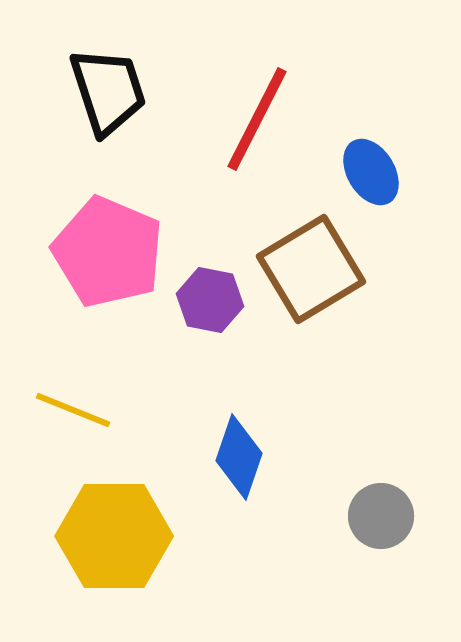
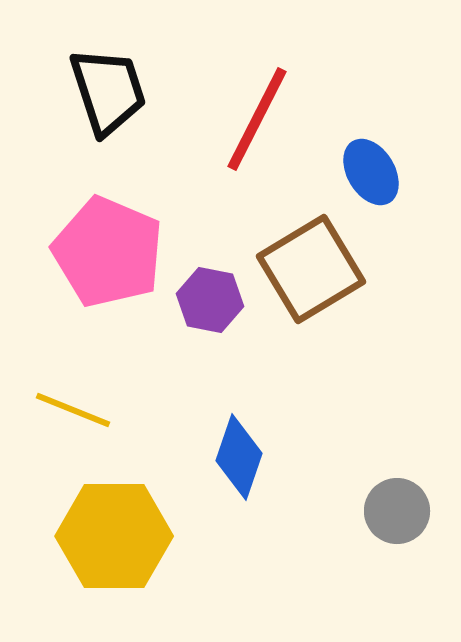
gray circle: moved 16 px right, 5 px up
